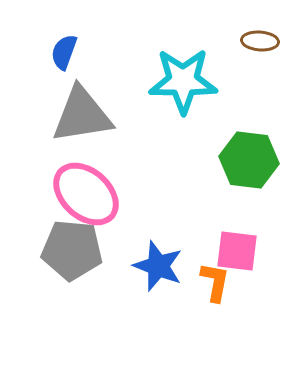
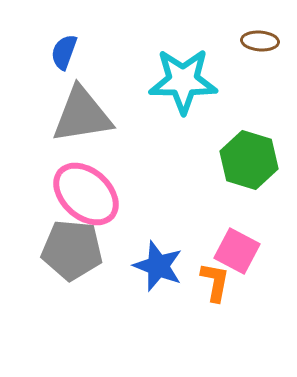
green hexagon: rotated 10 degrees clockwise
pink square: rotated 21 degrees clockwise
